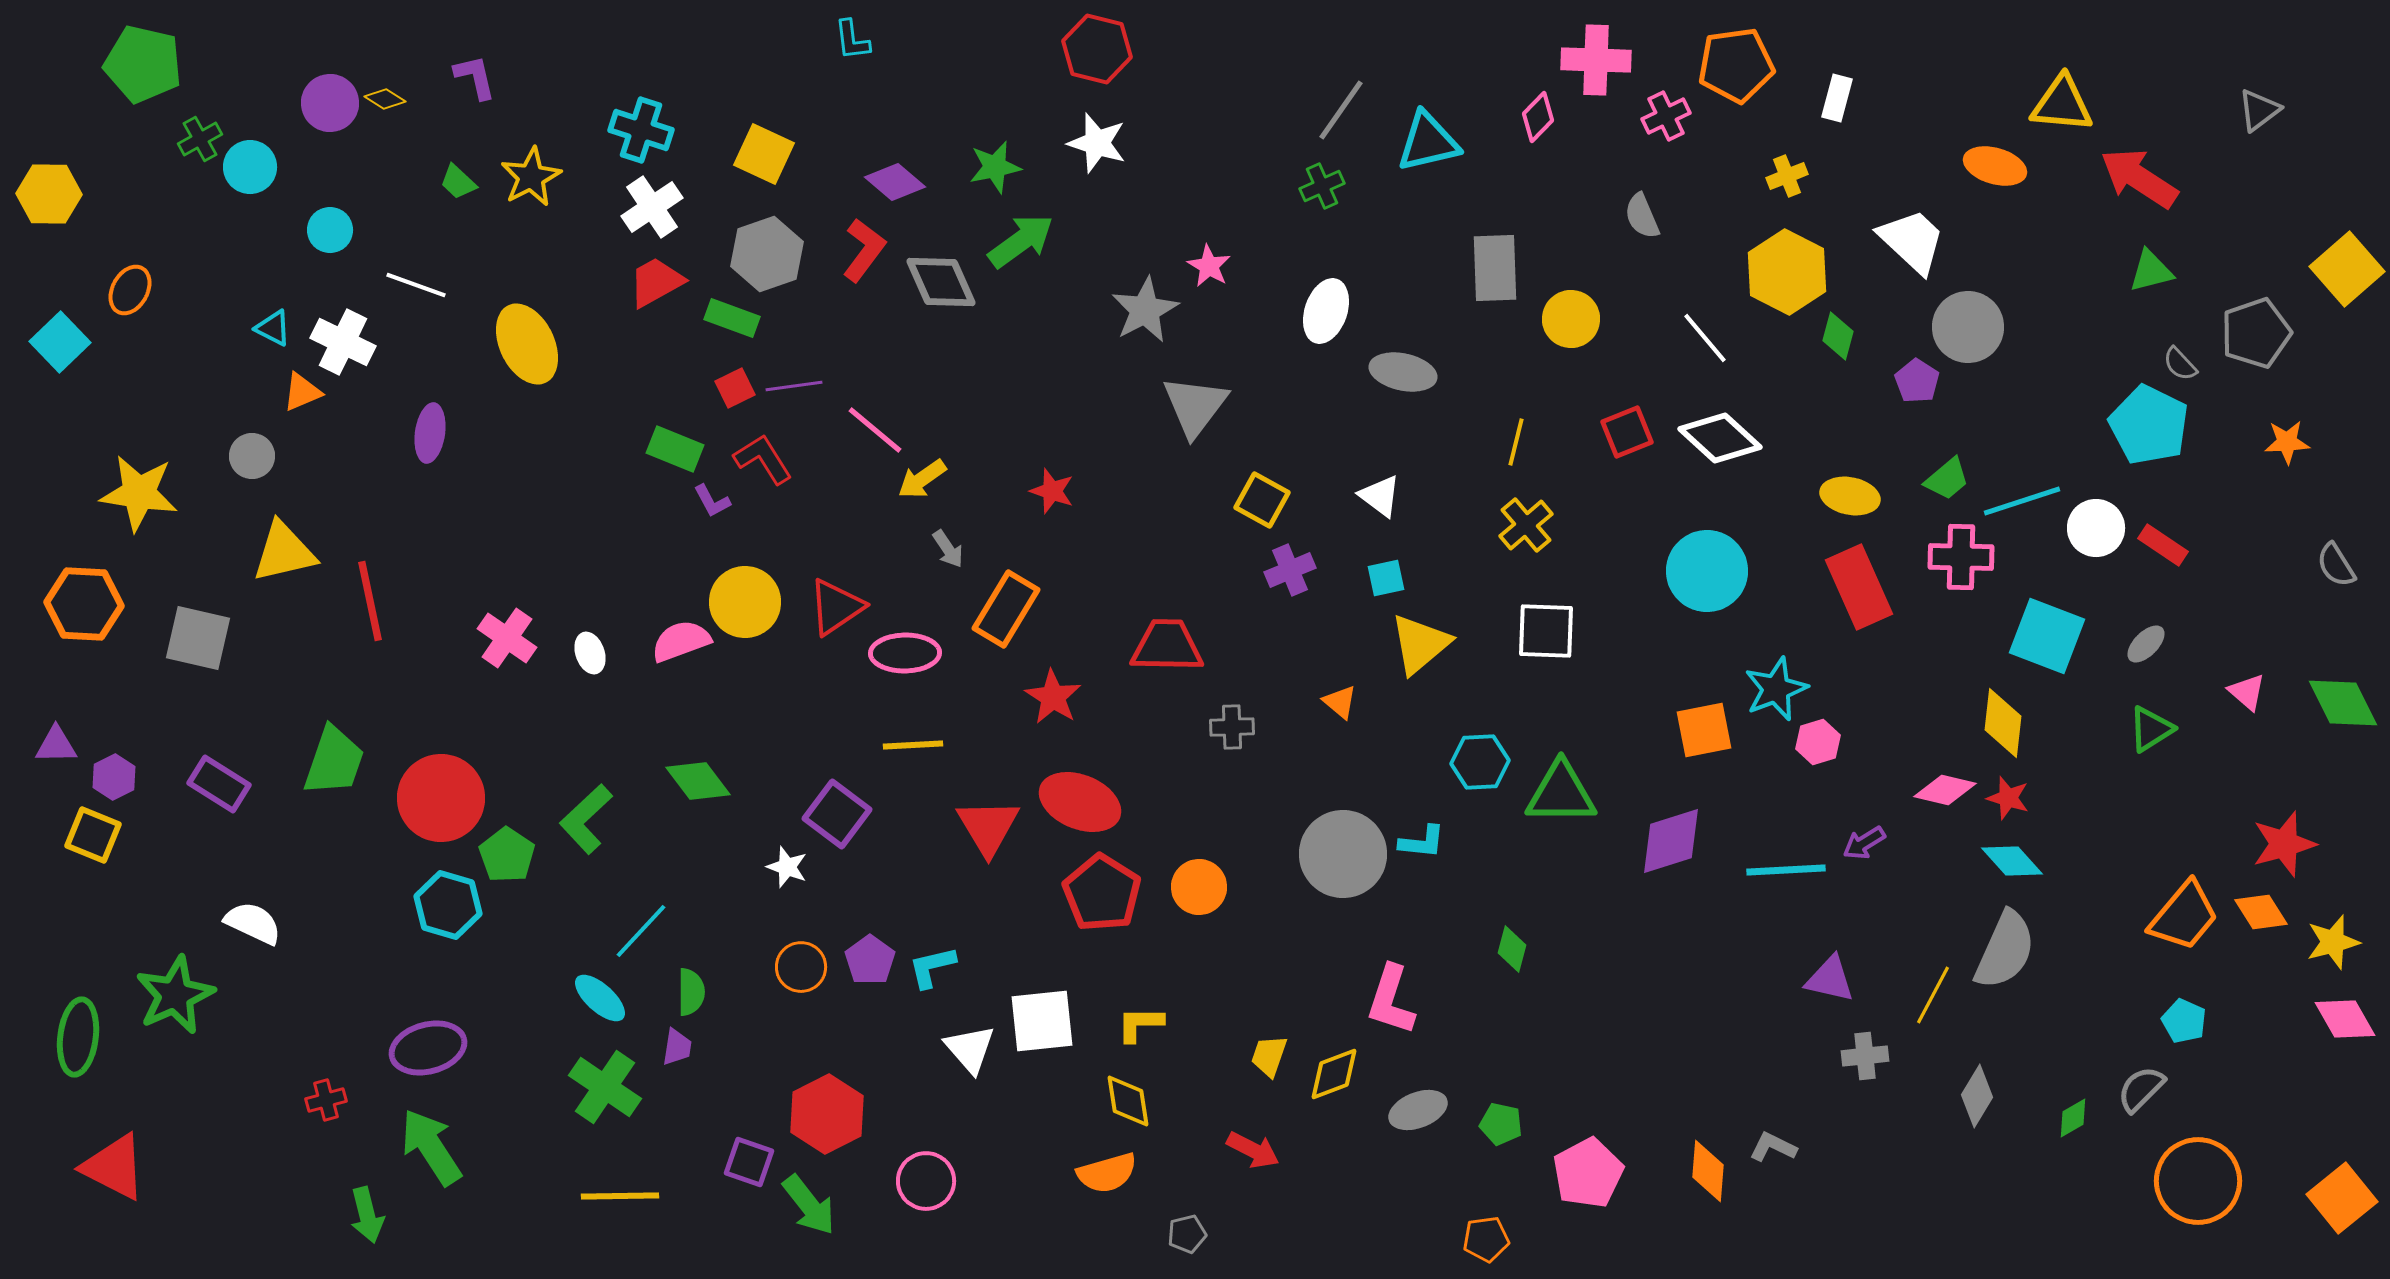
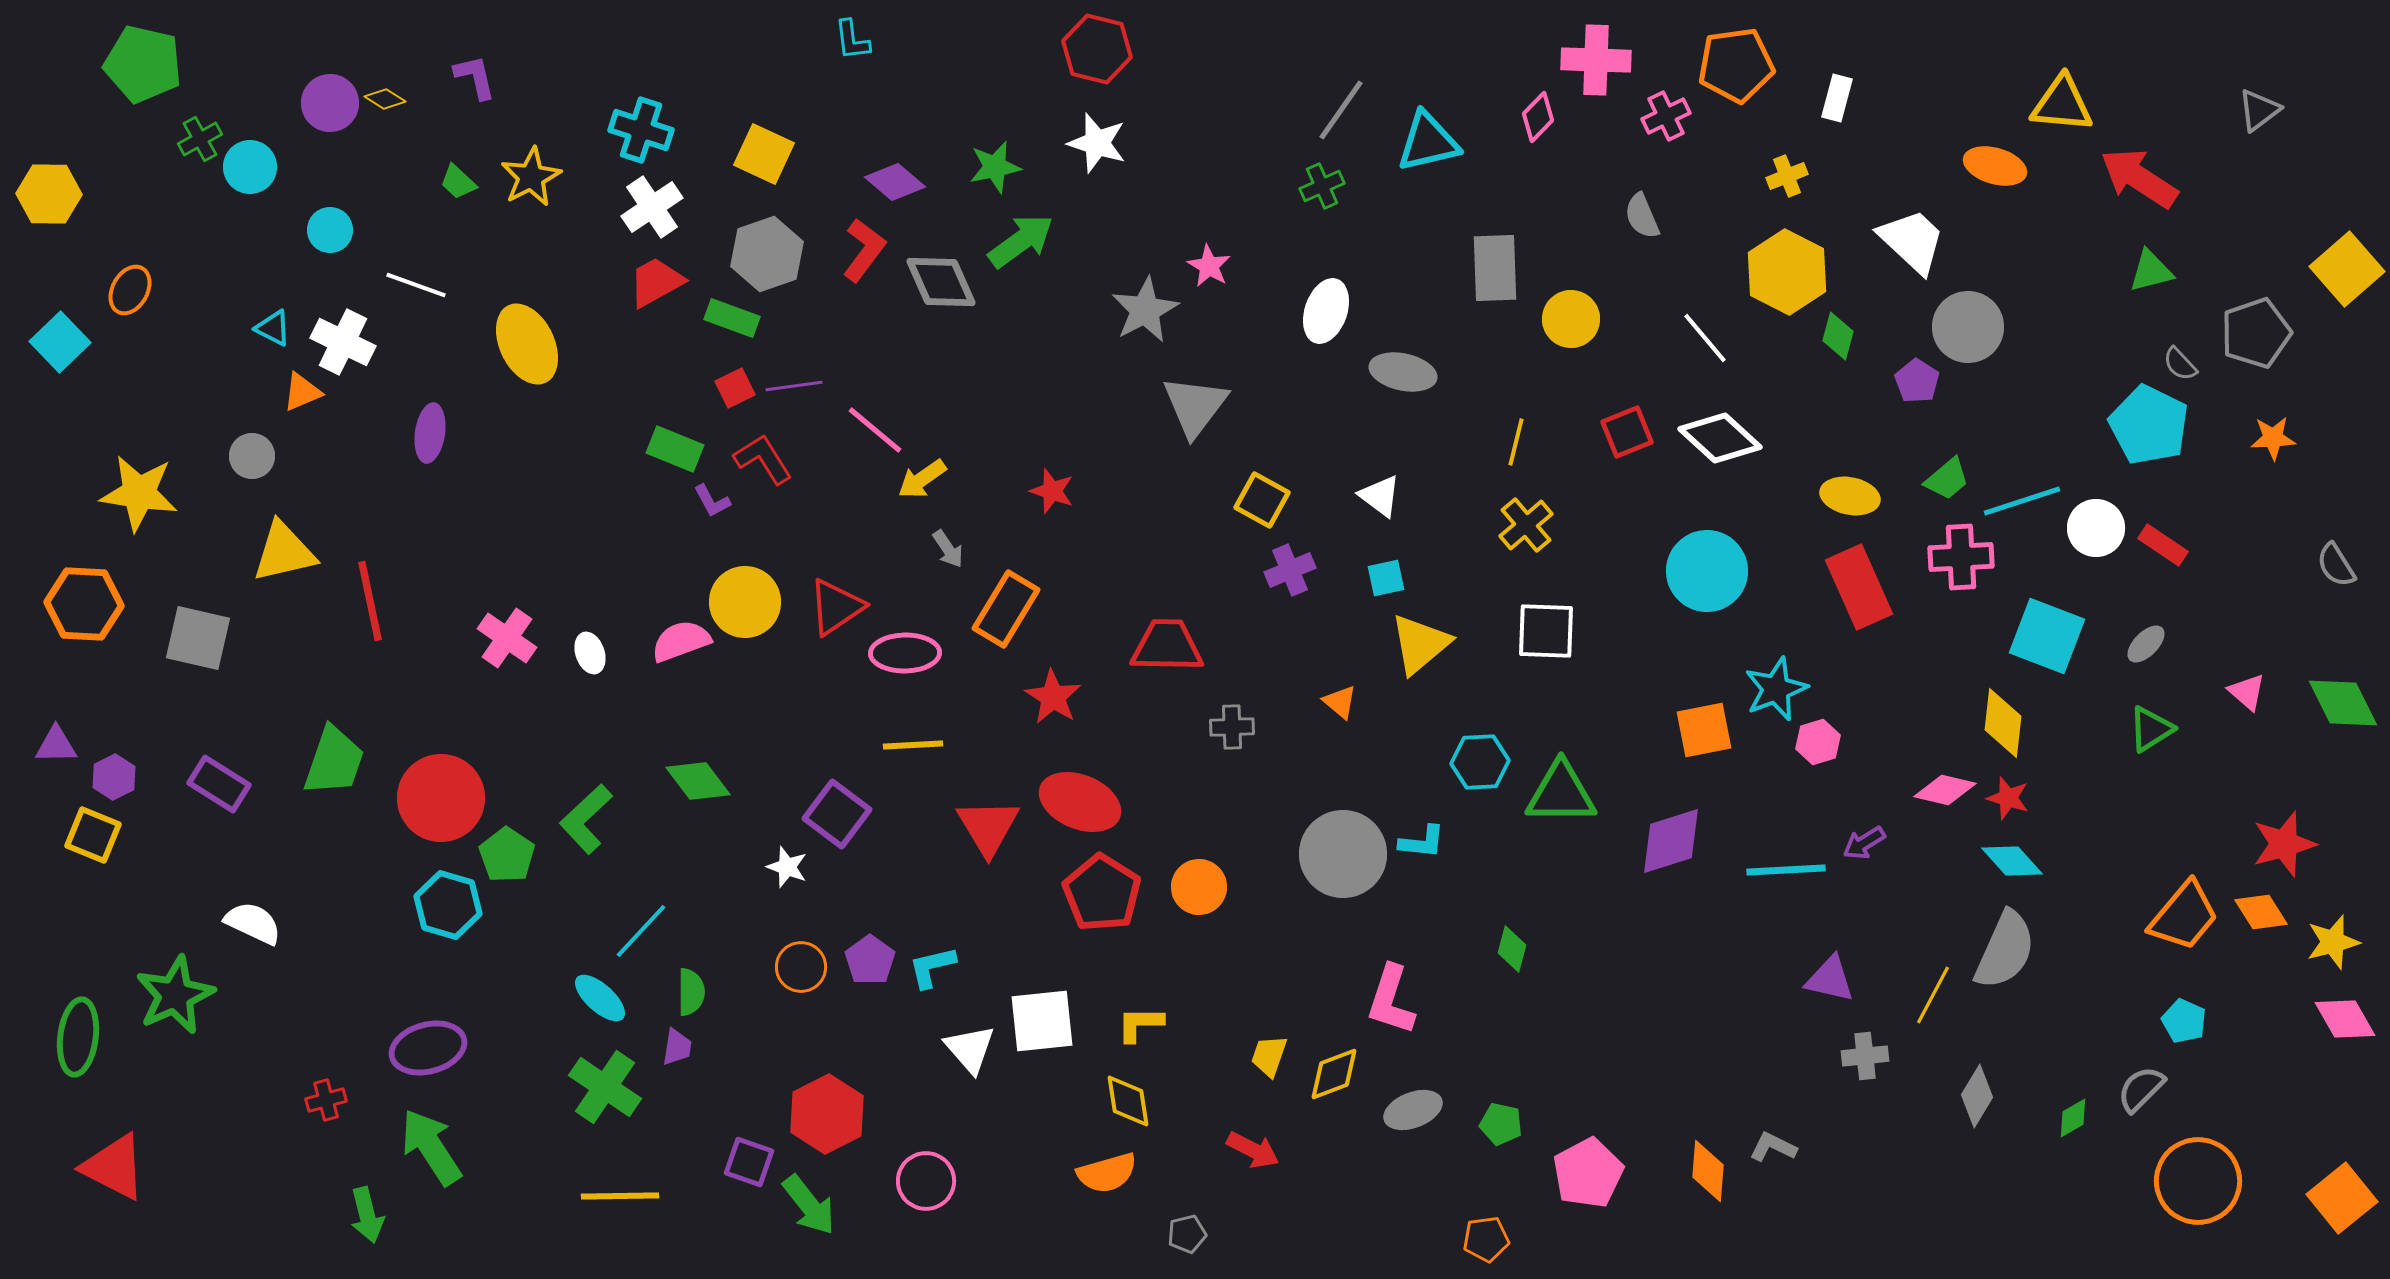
orange star at (2287, 442): moved 14 px left, 4 px up
pink cross at (1961, 557): rotated 4 degrees counterclockwise
gray ellipse at (1418, 1110): moved 5 px left
